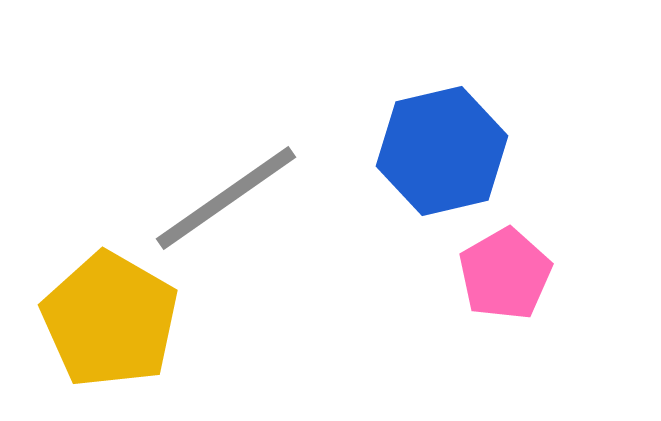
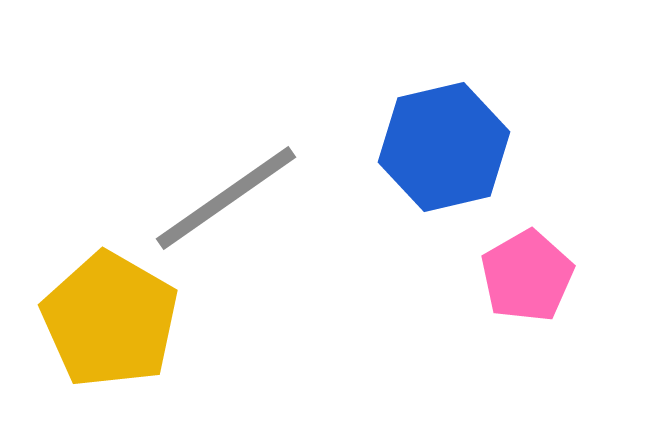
blue hexagon: moved 2 px right, 4 px up
pink pentagon: moved 22 px right, 2 px down
